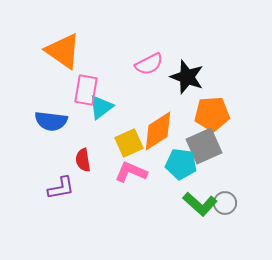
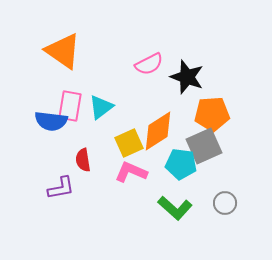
pink rectangle: moved 16 px left, 16 px down
green L-shape: moved 25 px left, 4 px down
